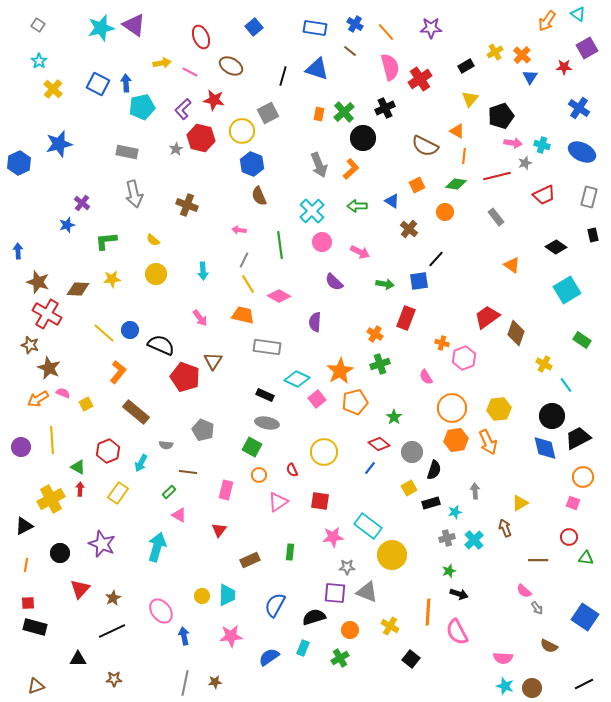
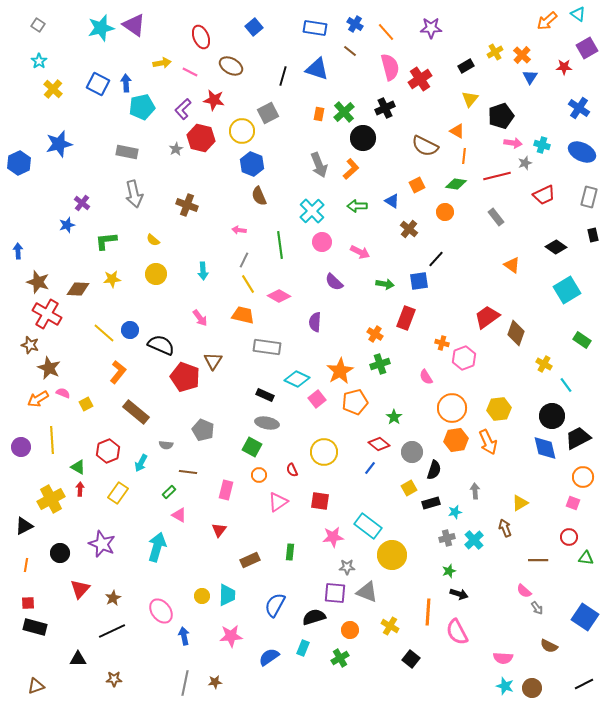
orange arrow at (547, 21): rotated 15 degrees clockwise
